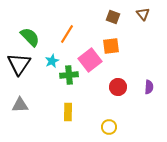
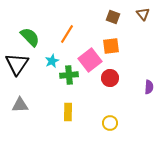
black triangle: moved 2 px left
red circle: moved 8 px left, 9 px up
yellow circle: moved 1 px right, 4 px up
